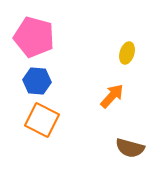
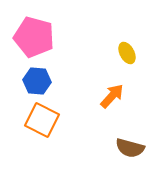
yellow ellipse: rotated 45 degrees counterclockwise
